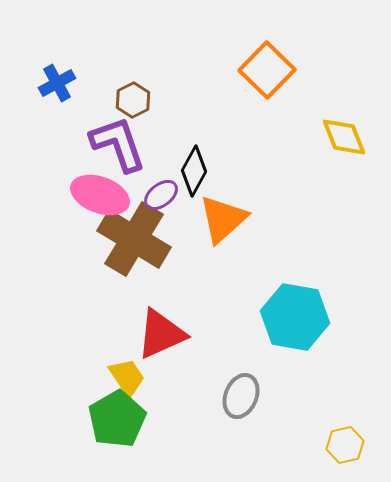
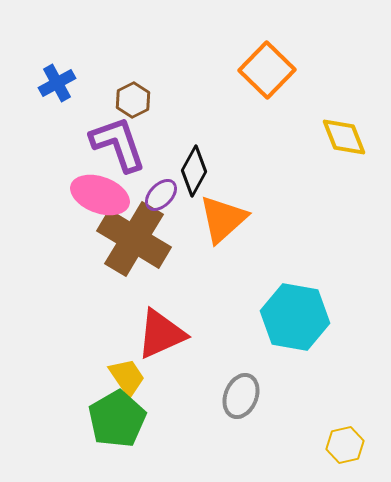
purple ellipse: rotated 8 degrees counterclockwise
